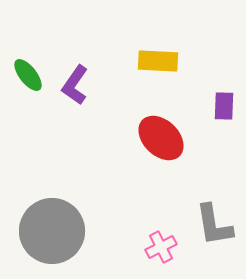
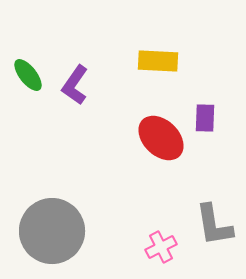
purple rectangle: moved 19 px left, 12 px down
